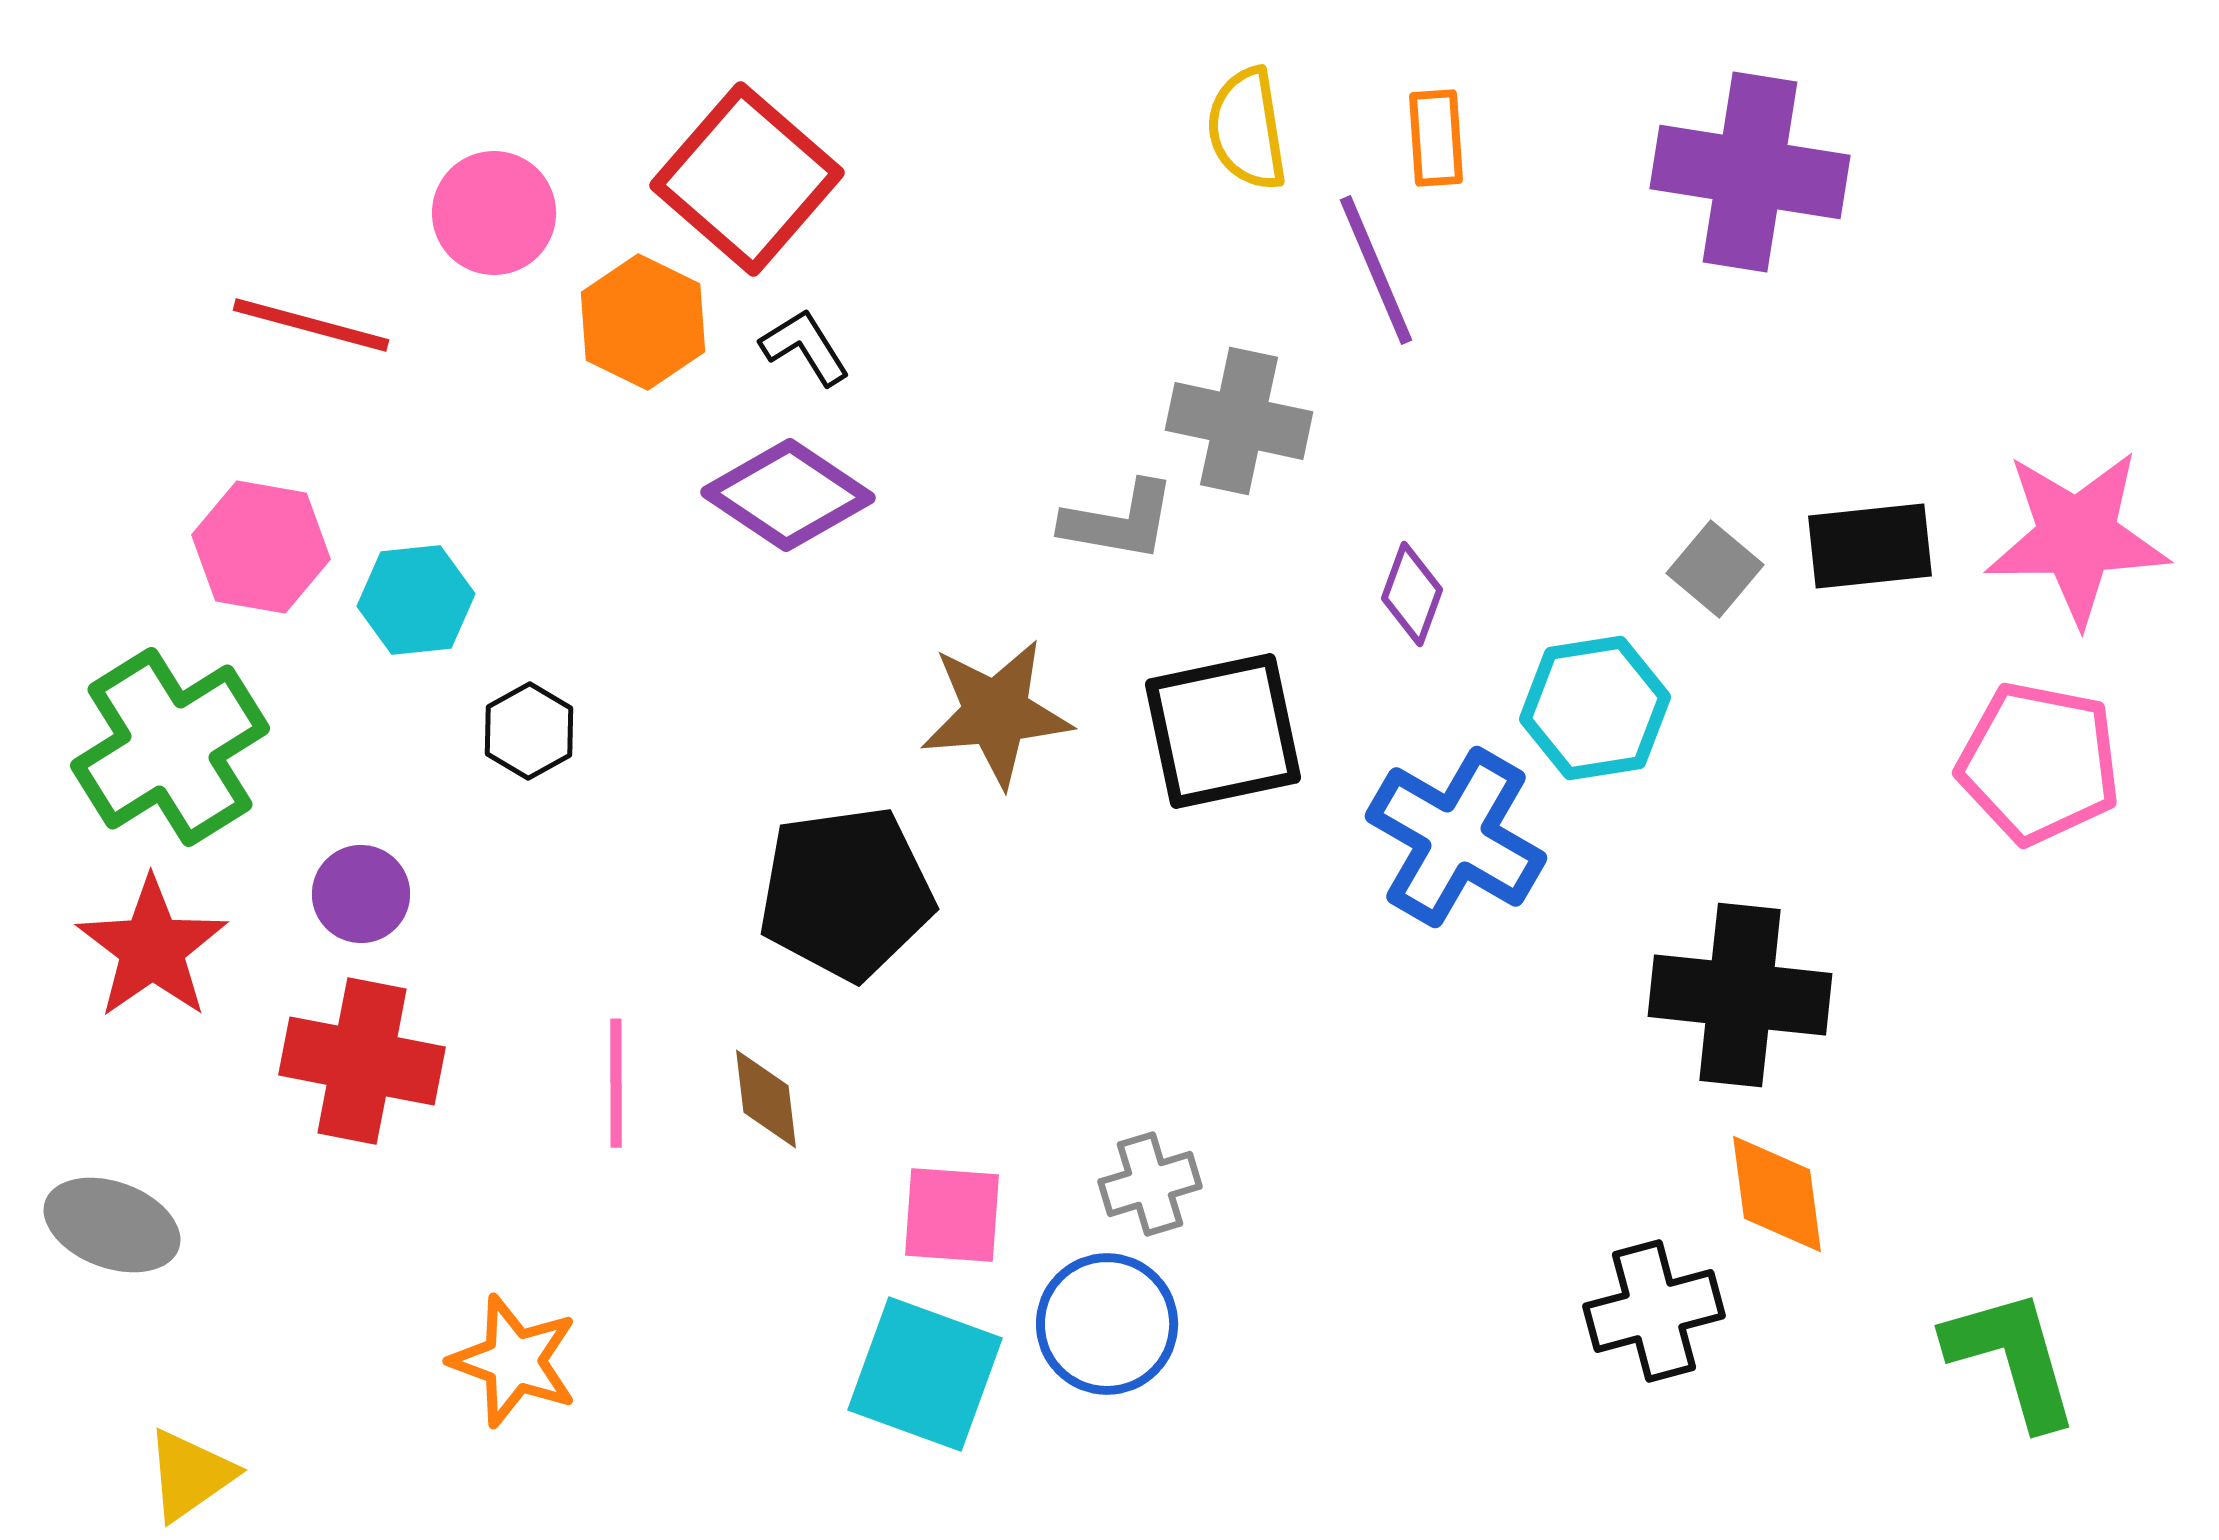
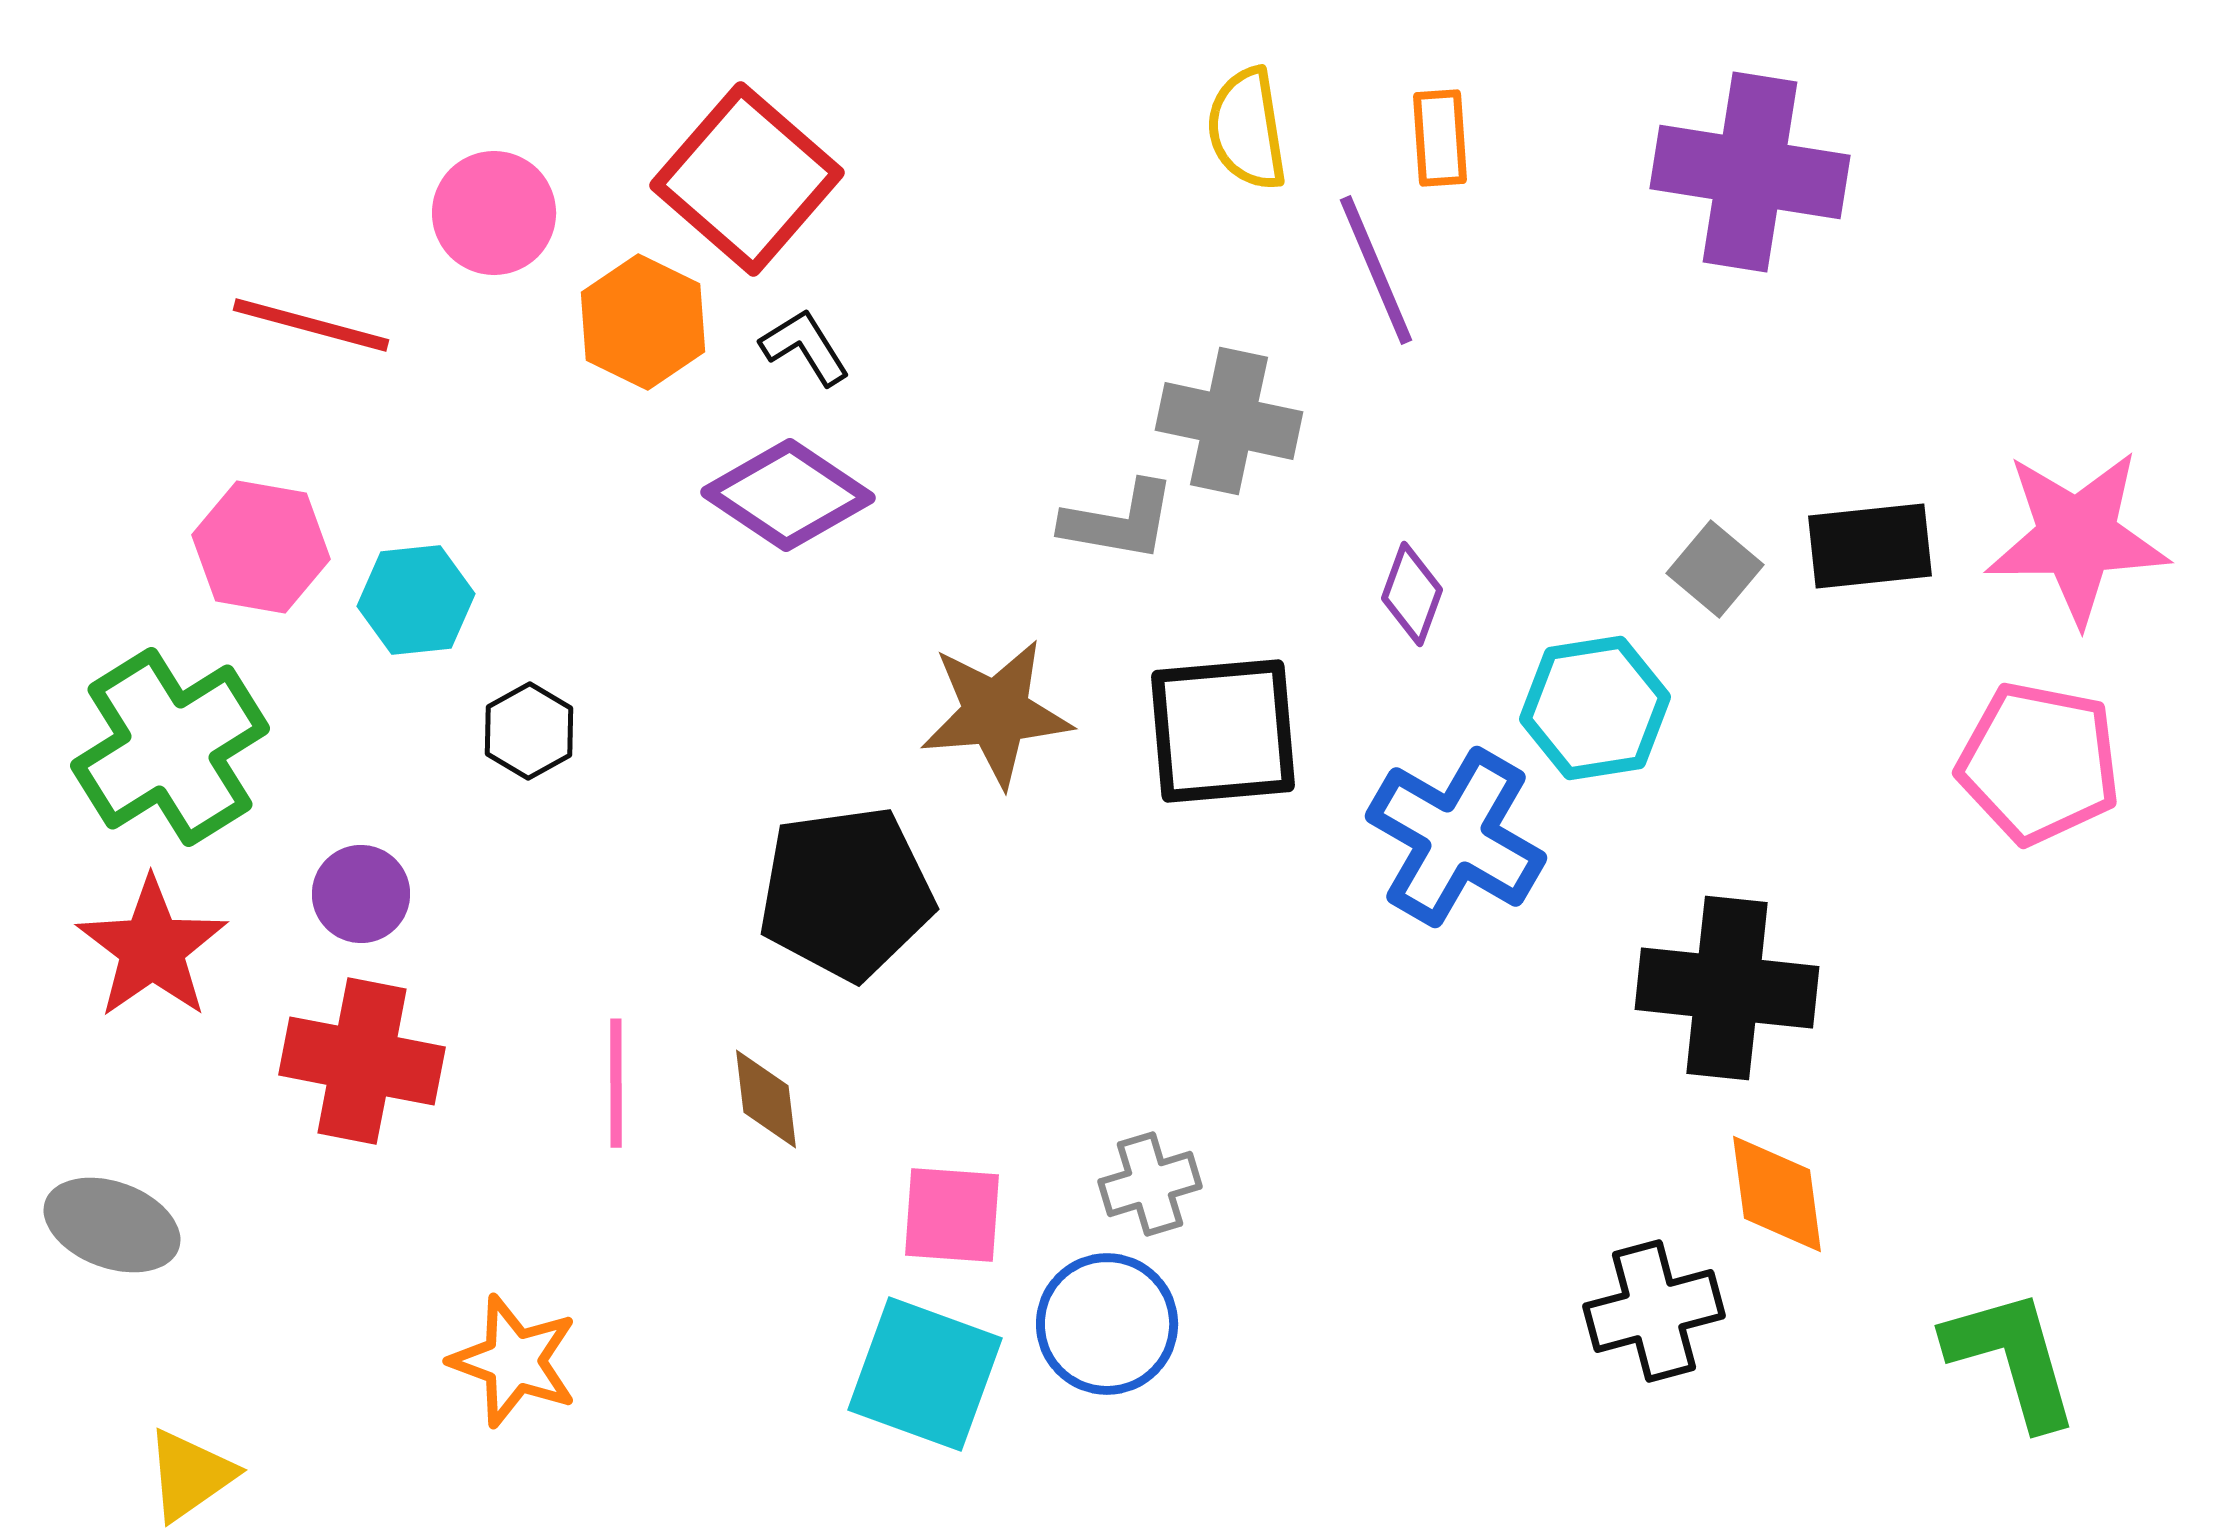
orange rectangle at (1436, 138): moved 4 px right
gray cross at (1239, 421): moved 10 px left
black square at (1223, 731): rotated 7 degrees clockwise
black cross at (1740, 995): moved 13 px left, 7 px up
